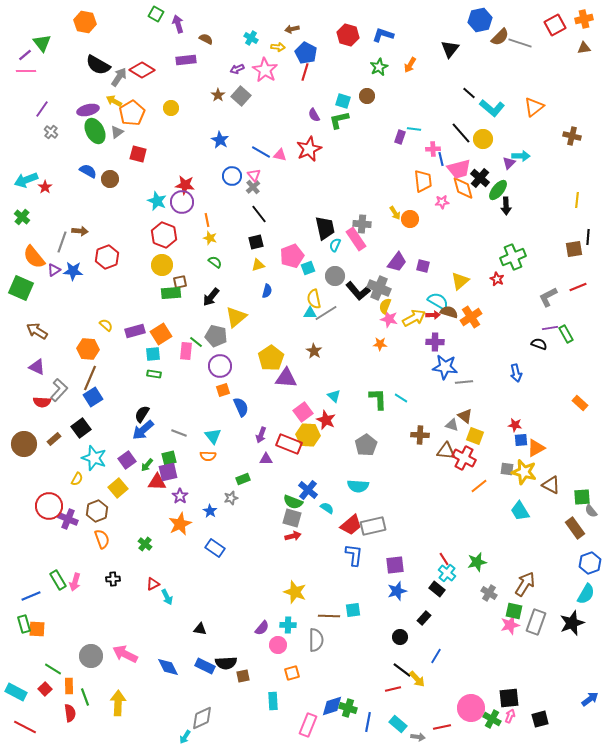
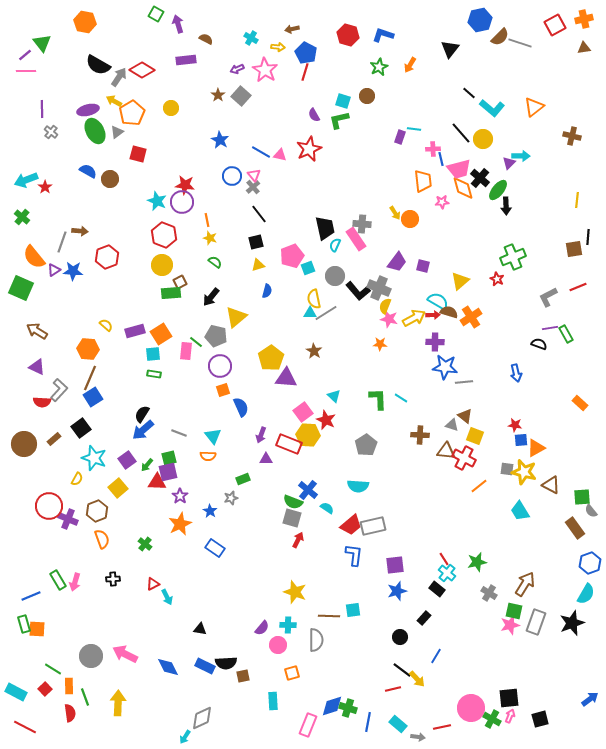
purple line at (42, 109): rotated 36 degrees counterclockwise
brown square at (180, 282): rotated 16 degrees counterclockwise
red arrow at (293, 536): moved 5 px right, 4 px down; rotated 49 degrees counterclockwise
